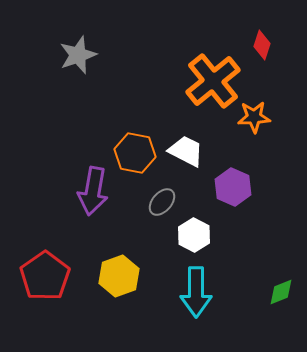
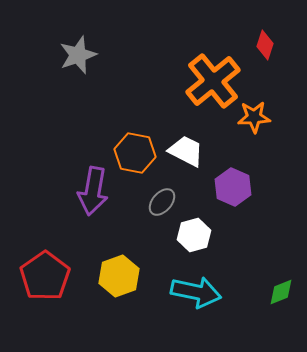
red diamond: moved 3 px right
white hexagon: rotated 16 degrees clockwise
cyan arrow: rotated 78 degrees counterclockwise
